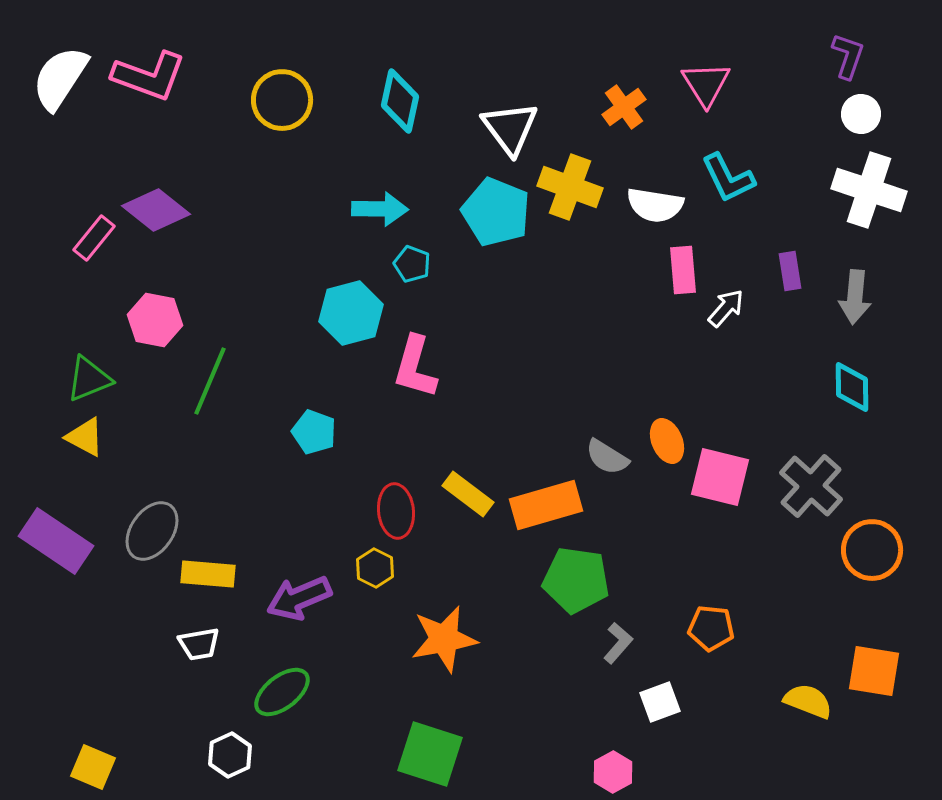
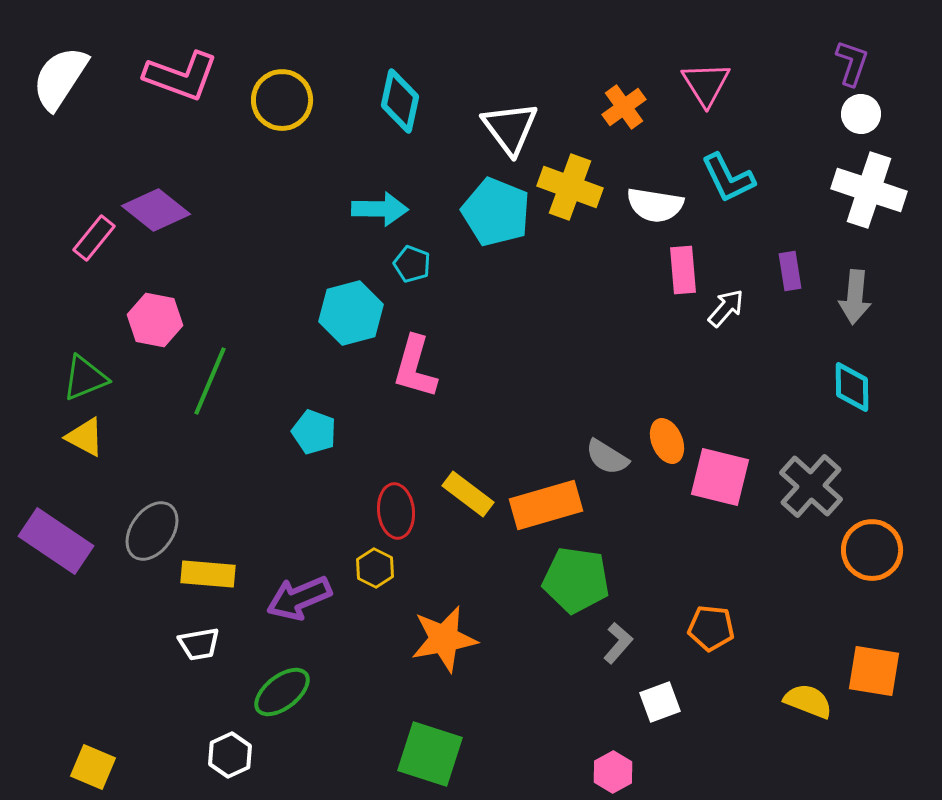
purple L-shape at (848, 56): moved 4 px right, 7 px down
pink L-shape at (149, 76): moved 32 px right
green triangle at (89, 379): moved 4 px left, 1 px up
